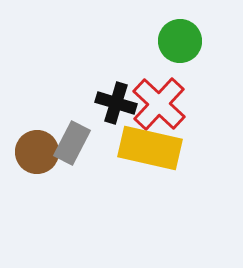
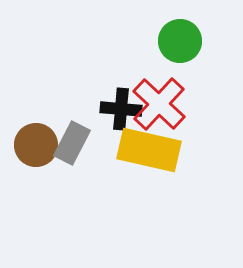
black cross: moved 5 px right, 6 px down; rotated 12 degrees counterclockwise
yellow rectangle: moved 1 px left, 2 px down
brown circle: moved 1 px left, 7 px up
